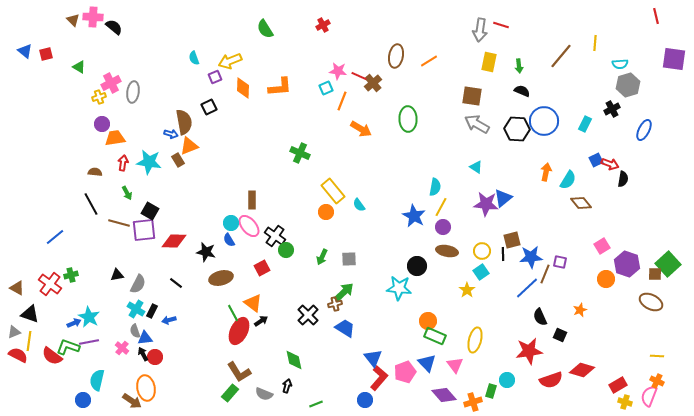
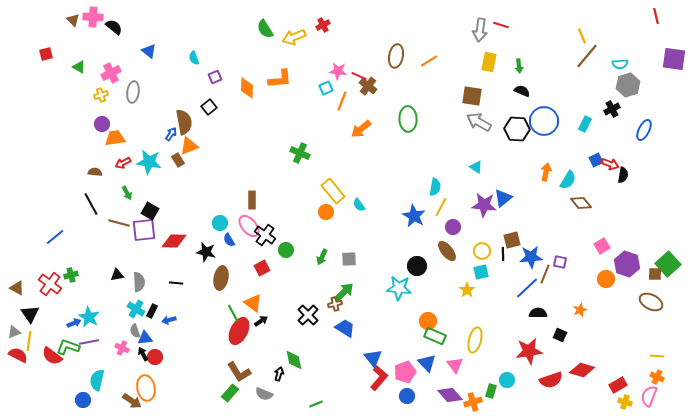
yellow line at (595, 43): moved 13 px left, 7 px up; rotated 28 degrees counterclockwise
blue triangle at (25, 51): moved 124 px right
brown line at (561, 56): moved 26 px right
yellow arrow at (230, 61): moved 64 px right, 24 px up
pink cross at (111, 83): moved 10 px up
brown cross at (373, 83): moved 5 px left, 3 px down; rotated 12 degrees counterclockwise
orange L-shape at (280, 87): moved 8 px up
orange diamond at (243, 88): moved 4 px right
yellow cross at (99, 97): moved 2 px right, 2 px up
black square at (209, 107): rotated 14 degrees counterclockwise
gray arrow at (477, 124): moved 2 px right, 2 px up
orange arrow at (361, 129): rotated 110 degrees clockwise
blue arrow at (171, 134): rotated 72 degrees counterclockwise
red arrow at (123, 163): rotated 126 degrees counterclockwise
black semicircle at (623, 179): moved 4 px up
purple star at (486, 204): moved 2 px left, 1 px down
cyan circle at (231, 223): moved 11 px left
purple circle at (443, 227): moved 10 px right
black cross at (275, 236): moved 10 px left, 1 px up
brown ellipse at (447, 251): rotated 40 degrees clockwise
cyan square at (481, 272): rotated 21 degrees clockwise
brown ellipse at (221, 278): rotated 65 degrees counterclockwise
black line at (176, 283): rotated 32 degrees counterclockwise
gray semicircle at (138, 284): moved 1 px right, 2 px up; rotated 30 degrees counterclockwise
black triangle at (30, 314): rotated 36 degrees clockwise
black semicircle at (540, 317): moved 2 px left, 4 px up; rotated 114 degrees clockwise
pink cross at (122, 348): rotated 16 degrees counterclockwise
orange cross at (657, 381): moved 4 px up
black arrow at (287, 386): moved 8 px left, 12 px up
purple diamond at (444, 395): moved 6 px right
blue circle at (365, 400): moved 42 px right, 4 px up
